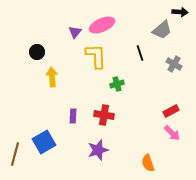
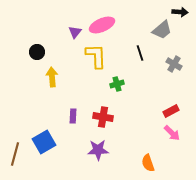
red cross: moved 1 px left, 2 px down
purple star: rotated 15 degrees clockwise
